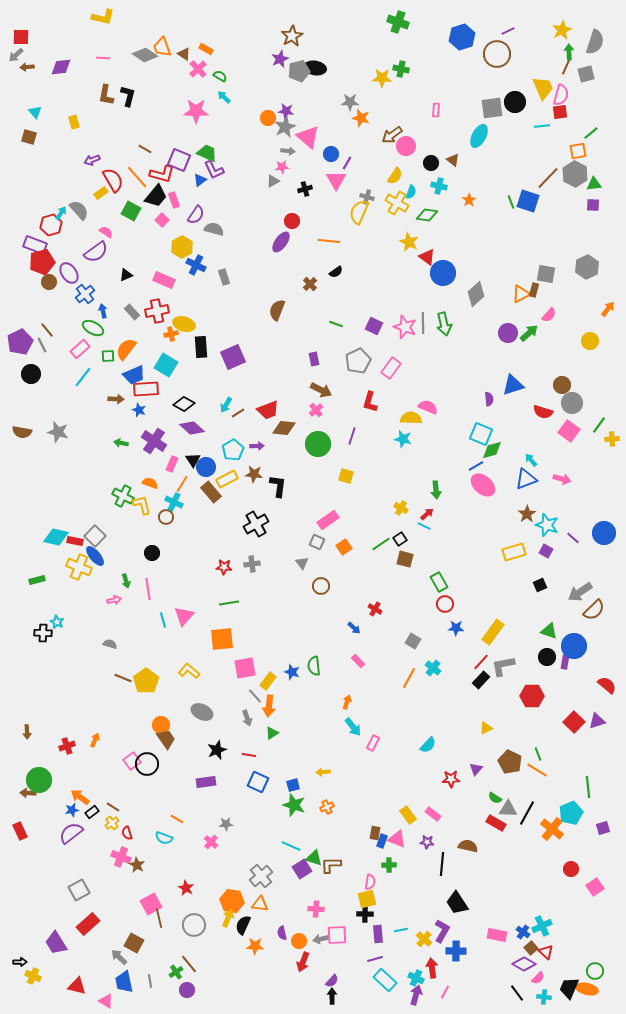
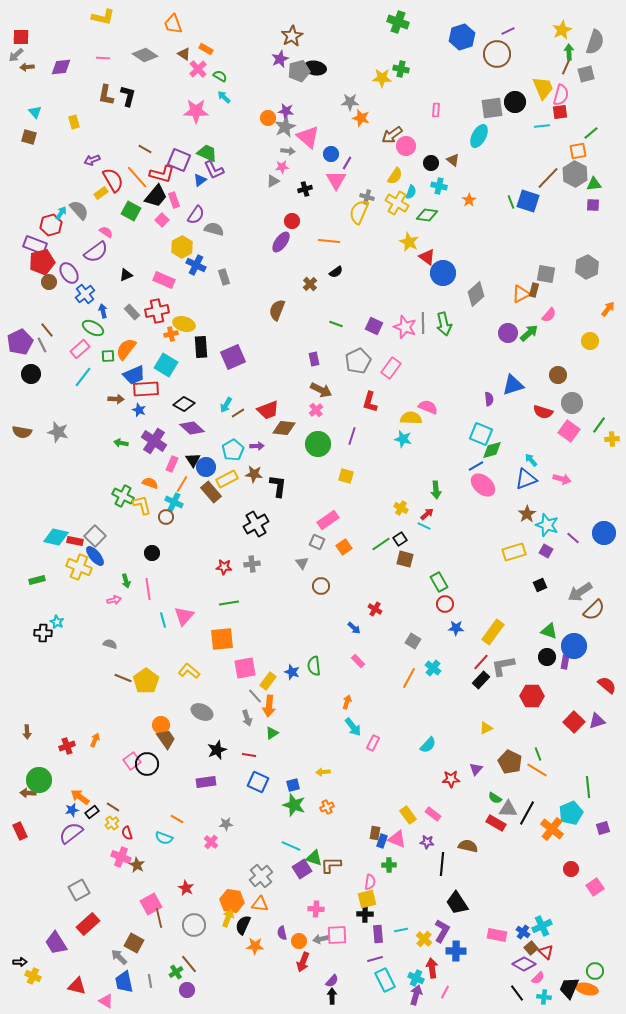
orange trapezoid at (162, 47): moved 11 px right, 23 px up
brown circle at (562, 385): moved 4 px left, 10 px up
cyan rectangle at (385, 980): rotated 20 degrees clockwise
